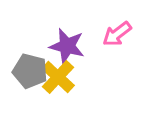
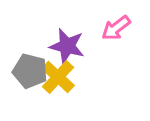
pink arrow: moved 1 px left, 6 px up
